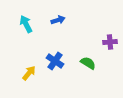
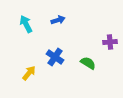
blue cross: moved 4 px up
